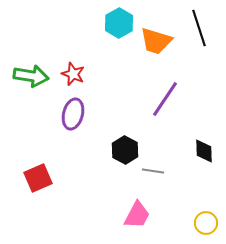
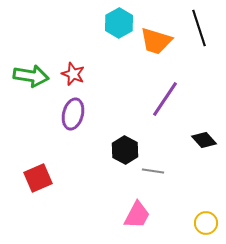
black diamond: moved 11 px up; rotated 40 degrees counterclockwise
